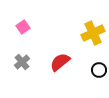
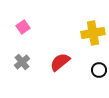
yellow cross: rotated 15 degrees clockwise
